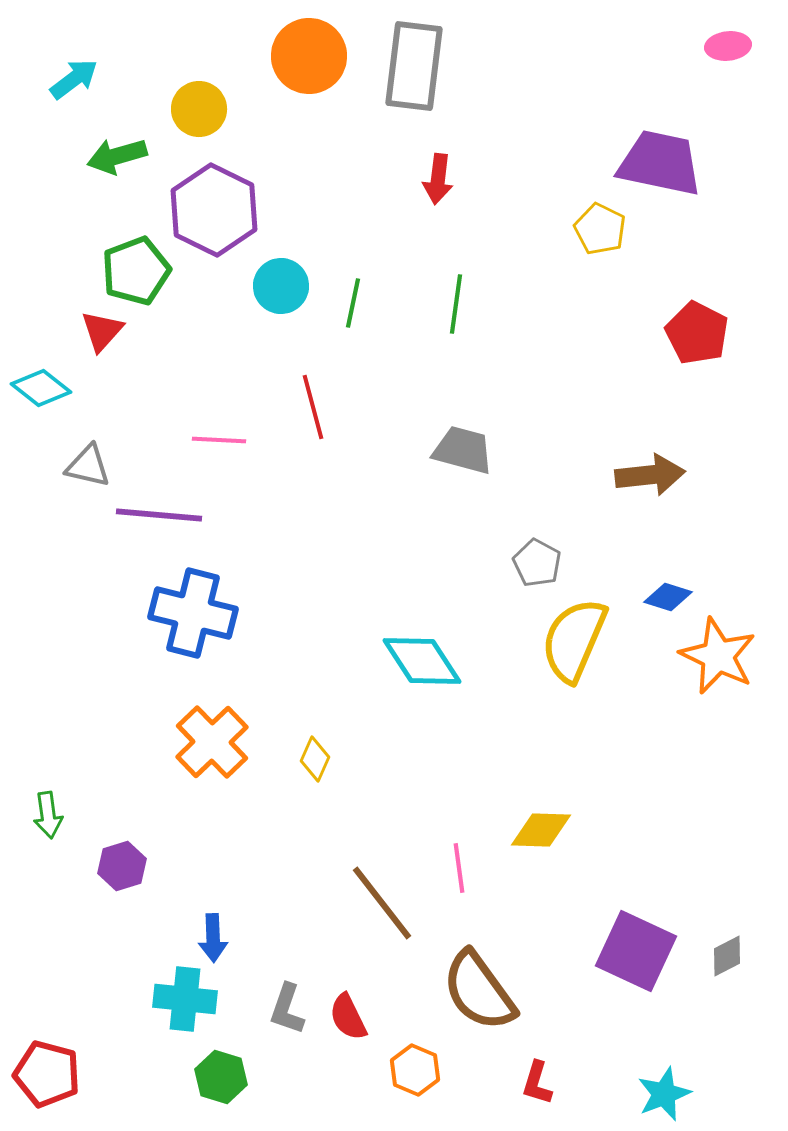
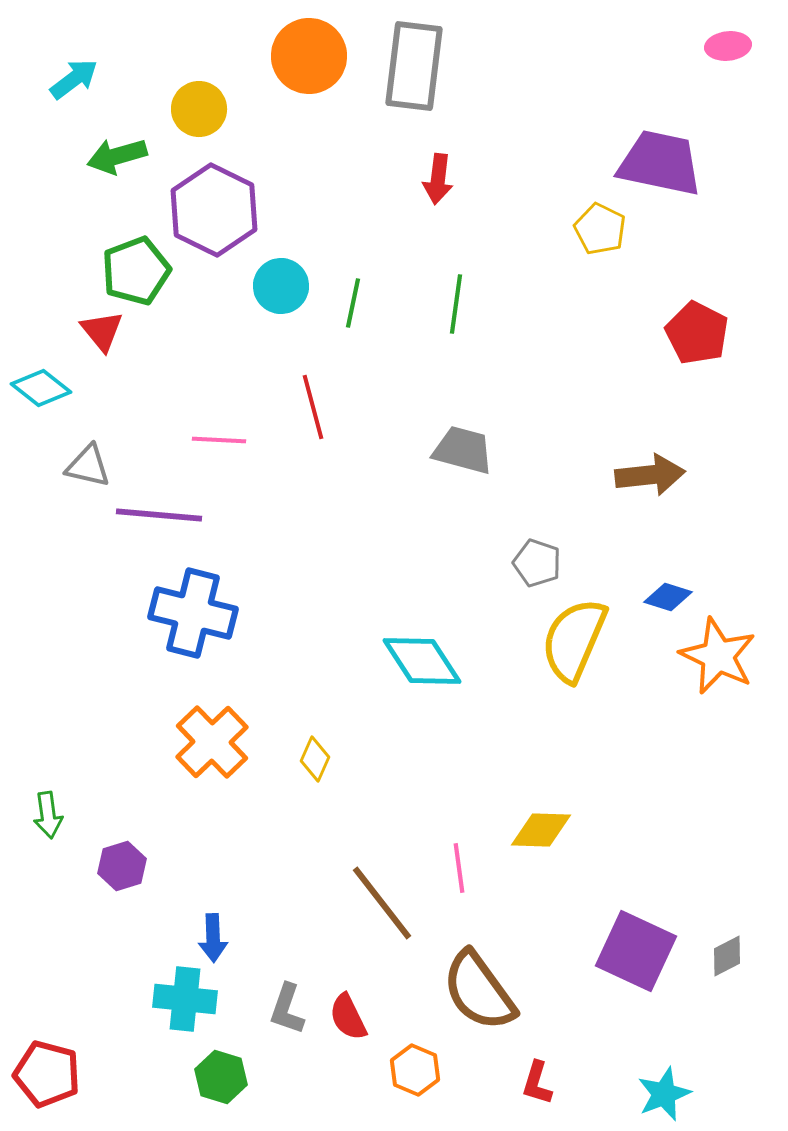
red triangle at (102, 331): rotated 21 degrees counterclockwise
gray pentagon at (537, 563): rotated 9 degrees counterclockwise
